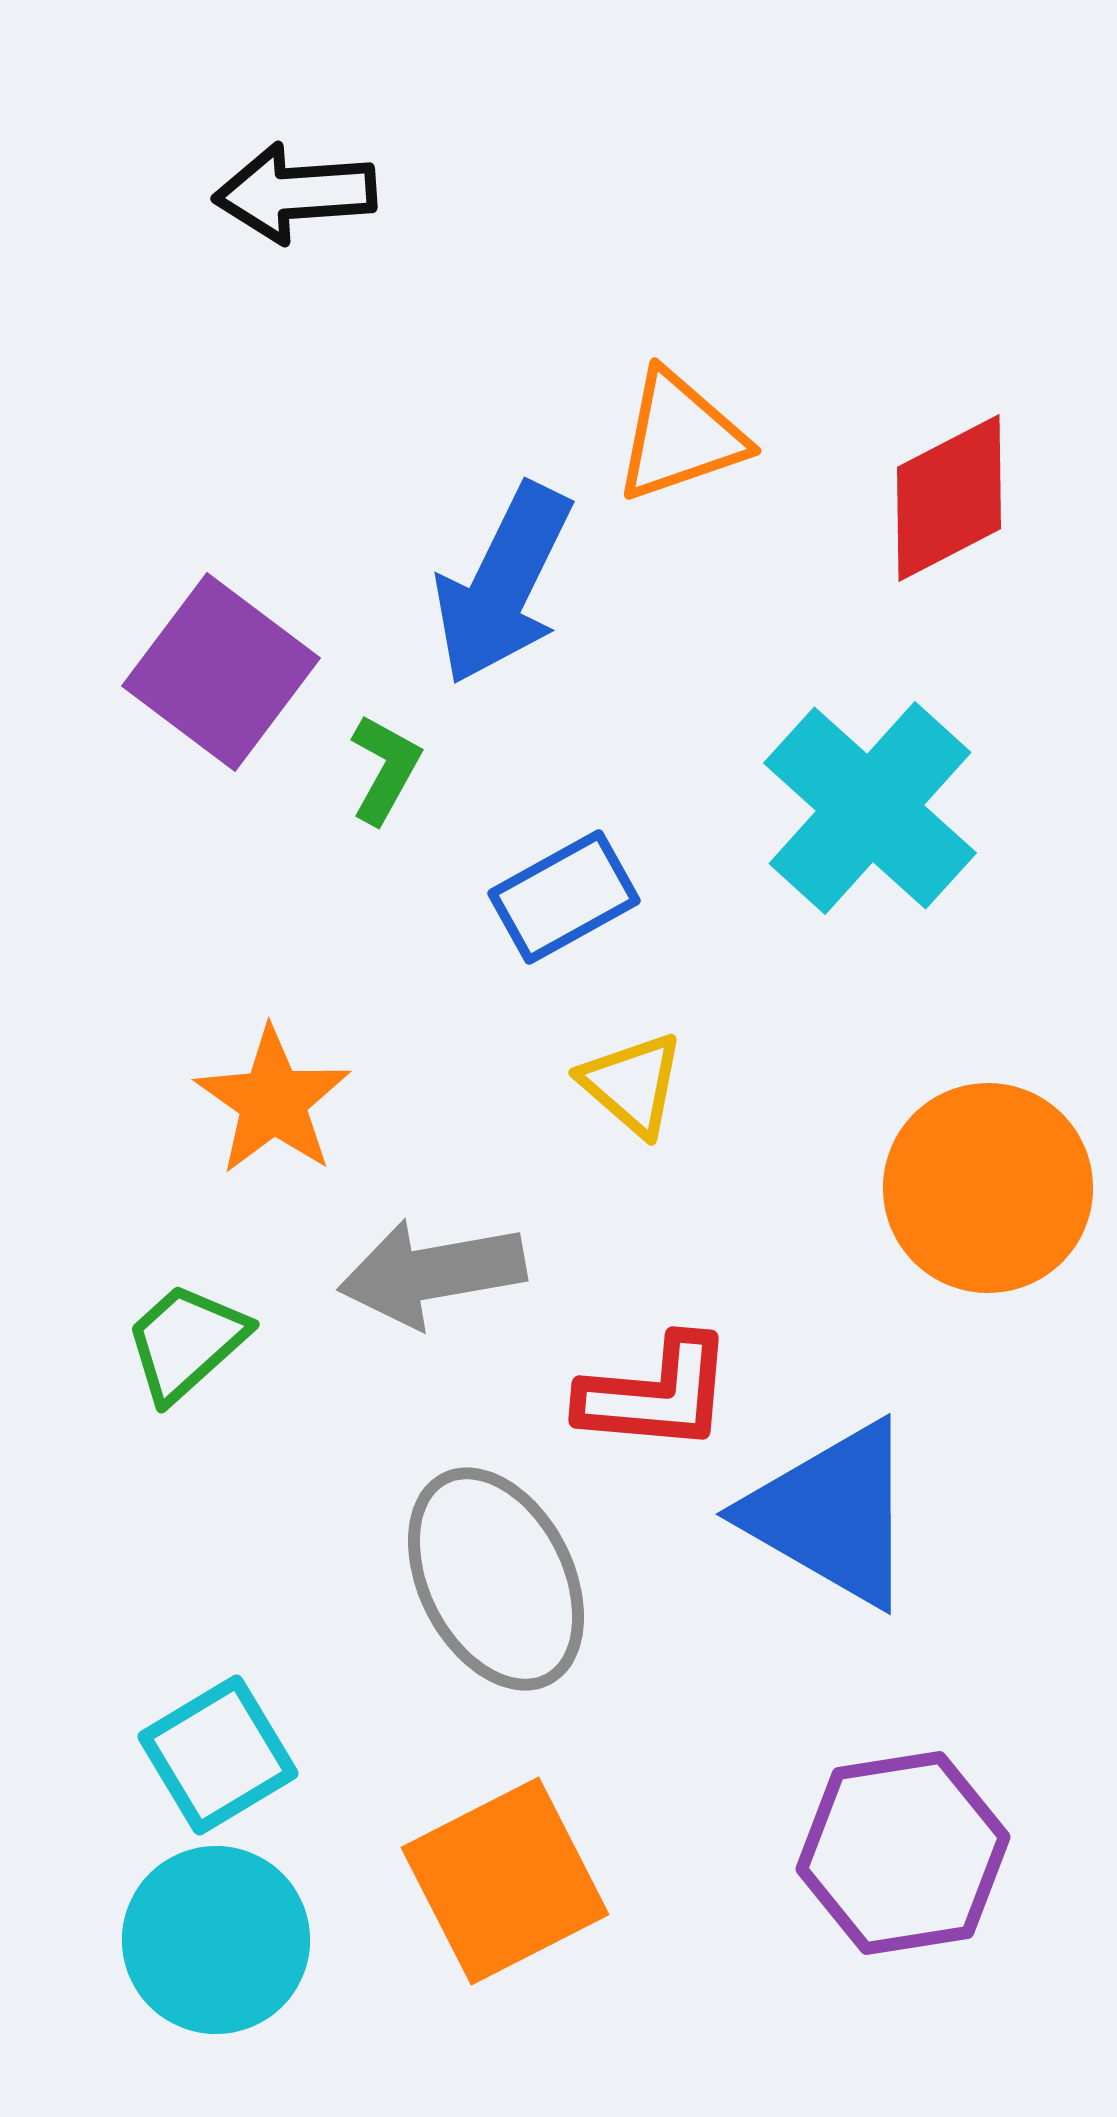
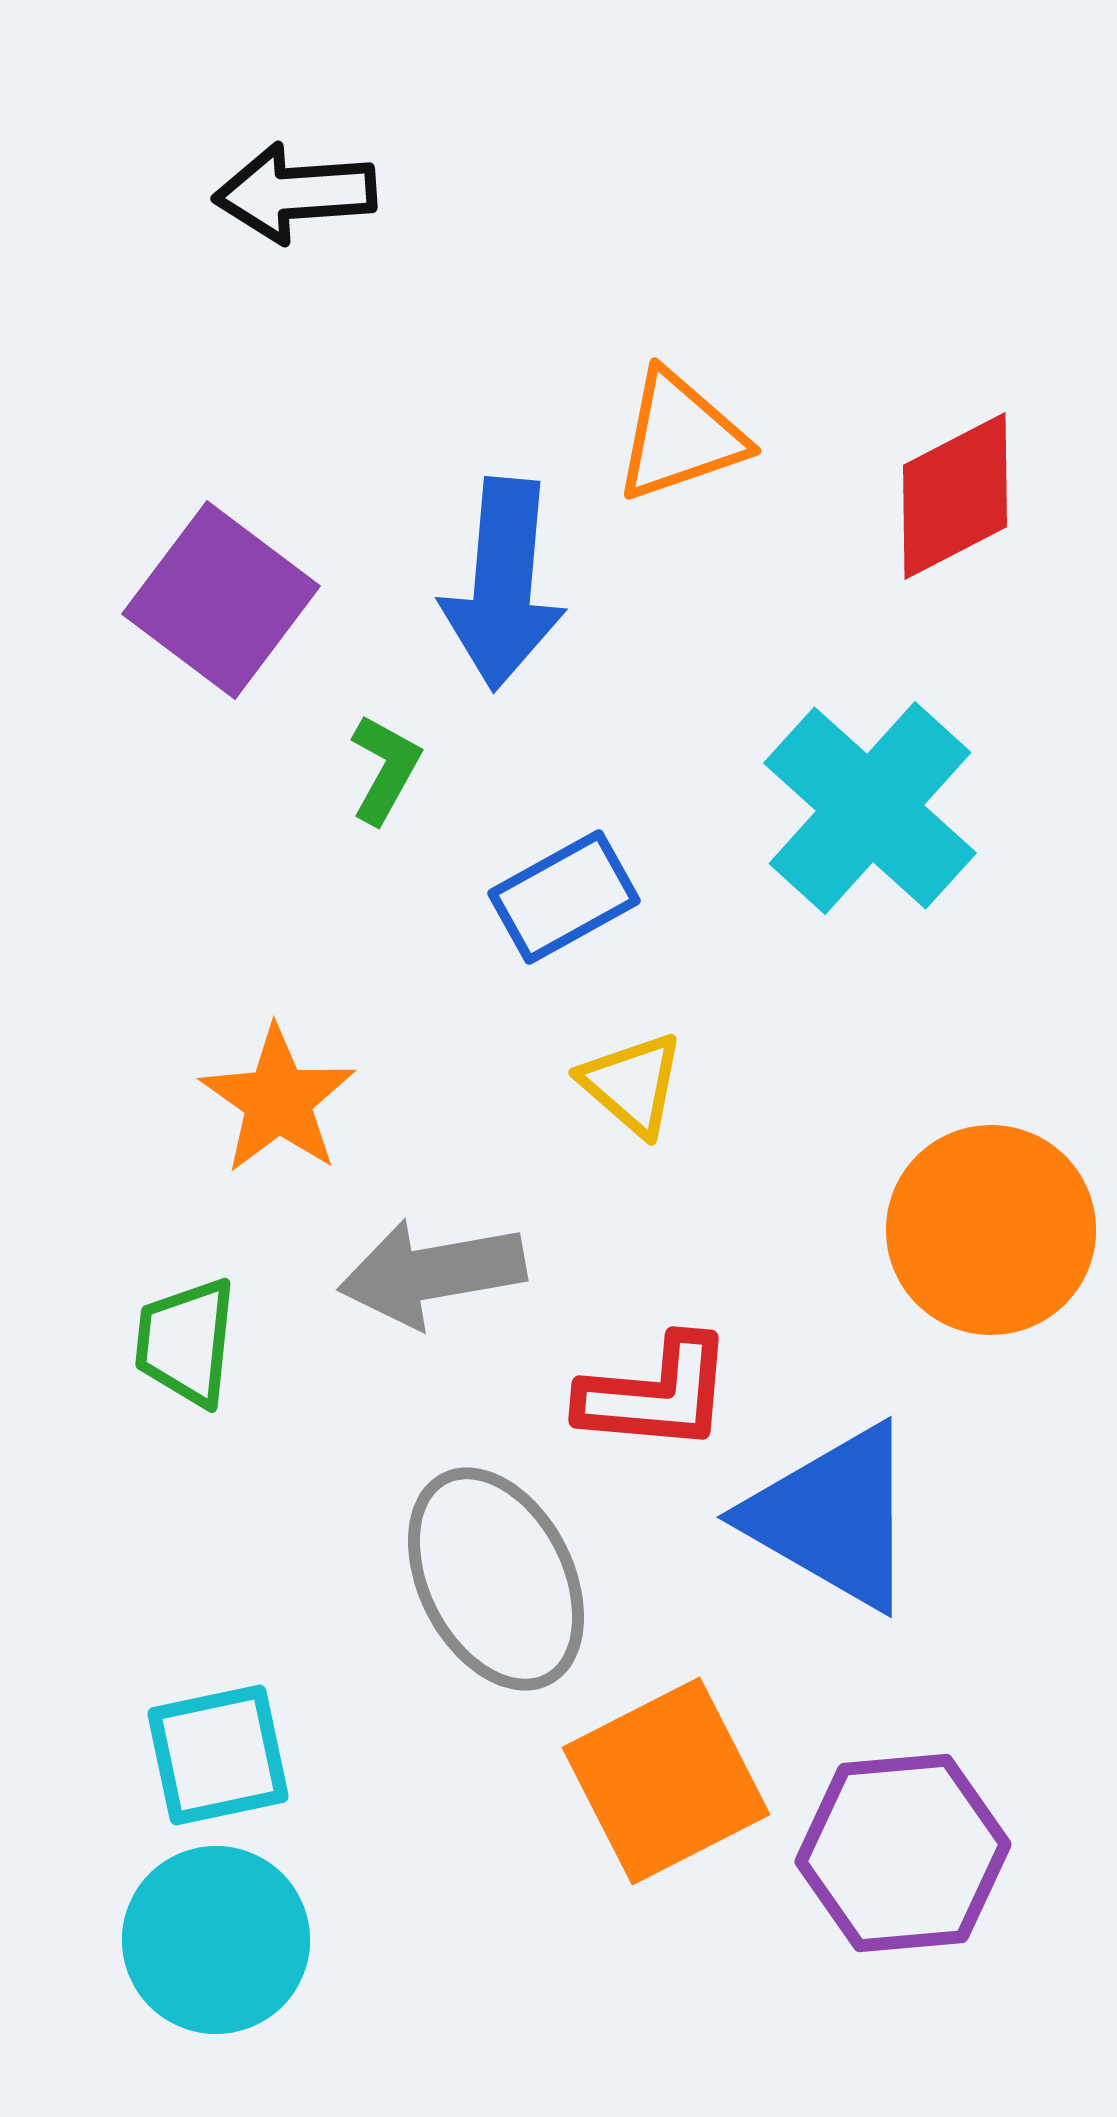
red diamond: moved 6 px right, 2 px up
blue arrow: rotated 21 degrees counterclockwise
purple square: moved 72 px up
orange star: moved 5 px right, 1 px up
orange circle: moved 3 px right, 42 px down
green trapezoid: rotated 42 degrees counterclockwise
blue triangle: moved 1 px right, 3 px down
cyan square: rotated 19 degrees clockwise
purple hexagon: rotated 4 degrees clockwise
orange square: moved 161 px right, 100 px up
